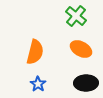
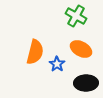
green cross: rotated 10 degrees counterclockwise
blue star: moved 19 px right, 20 px up
